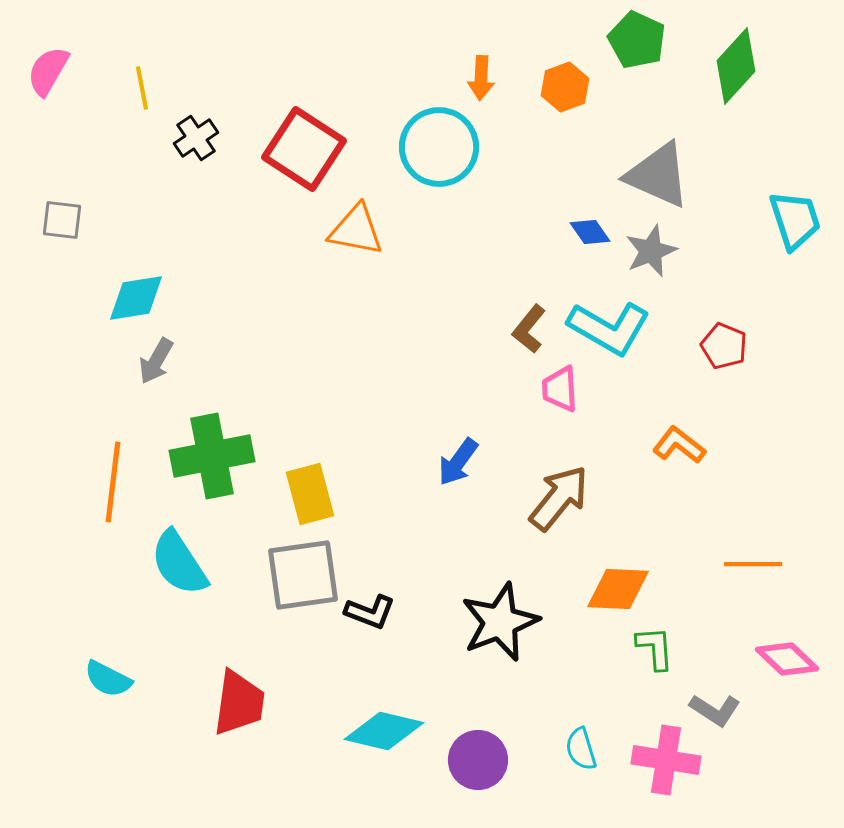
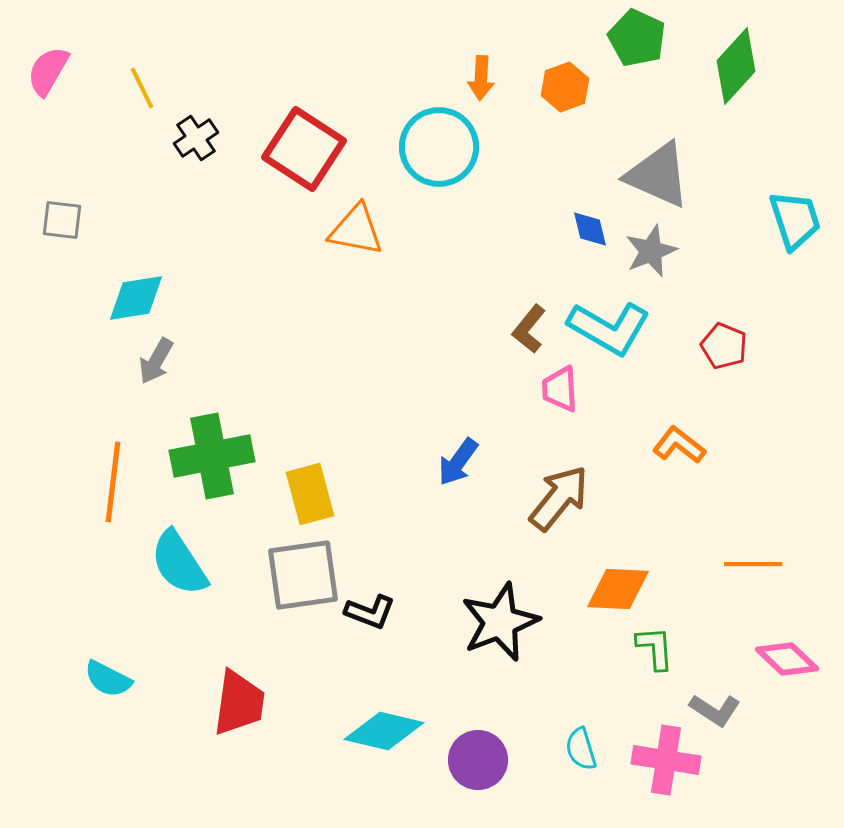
green pentagon at (637, 40): moved 2 px up
yellow line at (142, 88): rotated 15 degrees counterclockwise
blue diamond at (590, 232): moved 3 px up; rotated 21 degrees clockwise
